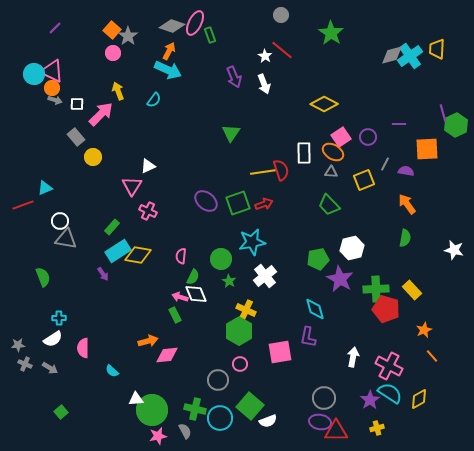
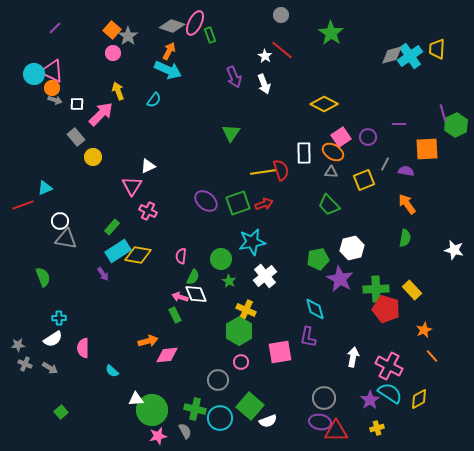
pink circle at (240, 364): moved 1 px right, 2 px up
